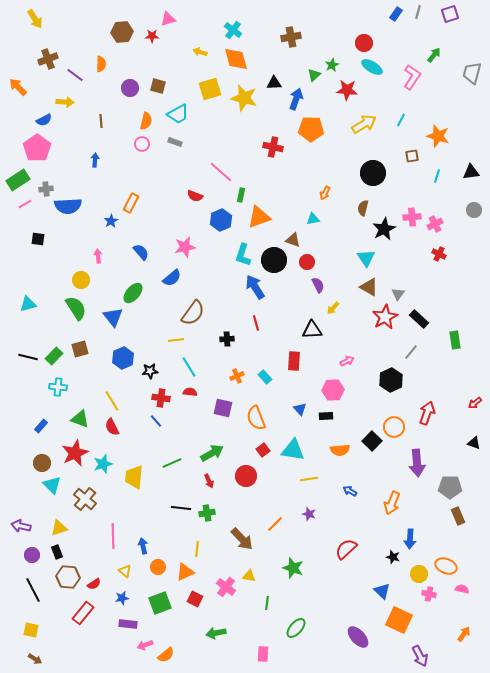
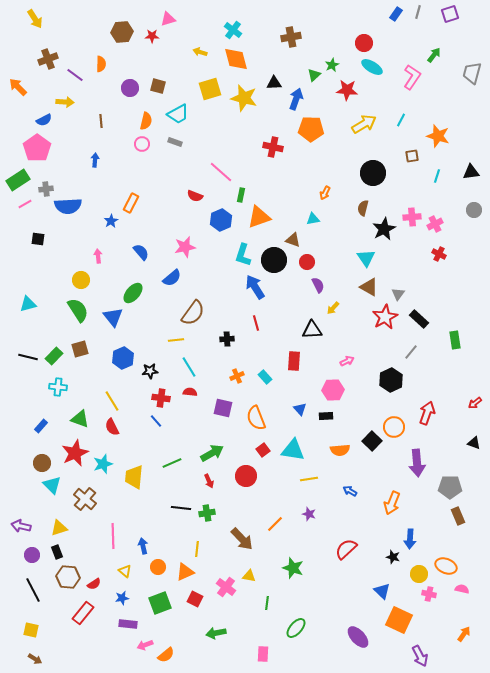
green semicircle at (76, 308): moved 2 px right, 2 px down
